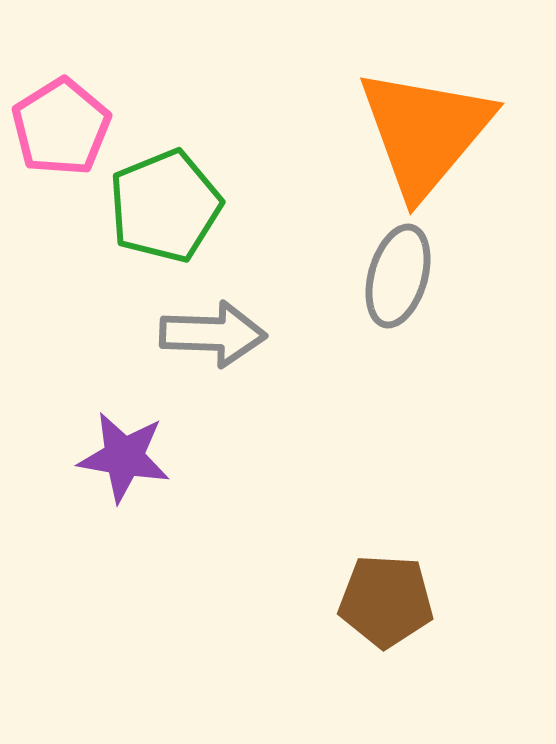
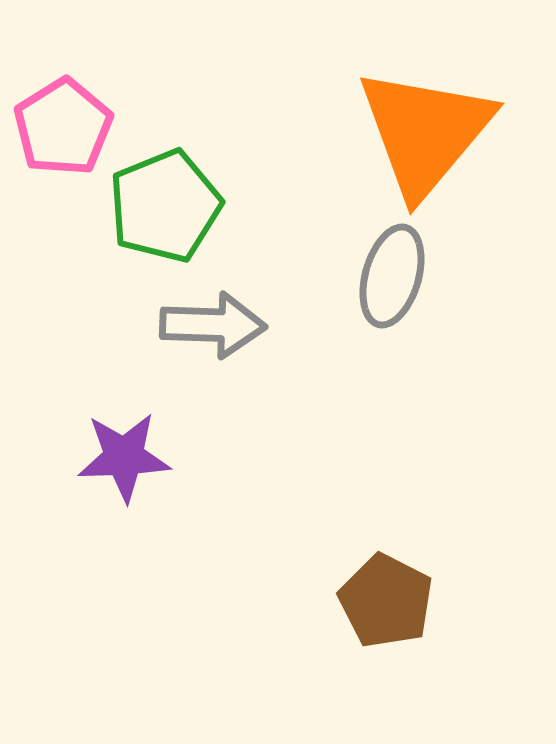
pink pentagon: moved 2 px right
gray ellipse: moved 6 px left
gray arrow: moved 9 px up
purple star: rotated 12 degrees counterclockwise
brown pentagon: rotated 24 degrees clockwise
